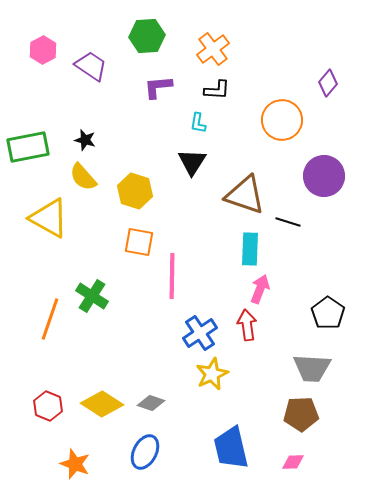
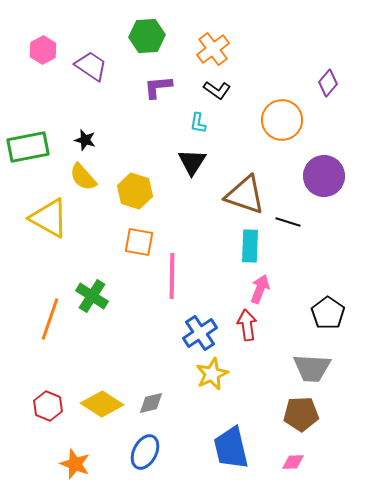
black L-shape: rotated 32 degrees clockwise
cyan rectangle: moved 3 px up
gray diamond: rotated 32 degrees counterclockwise
